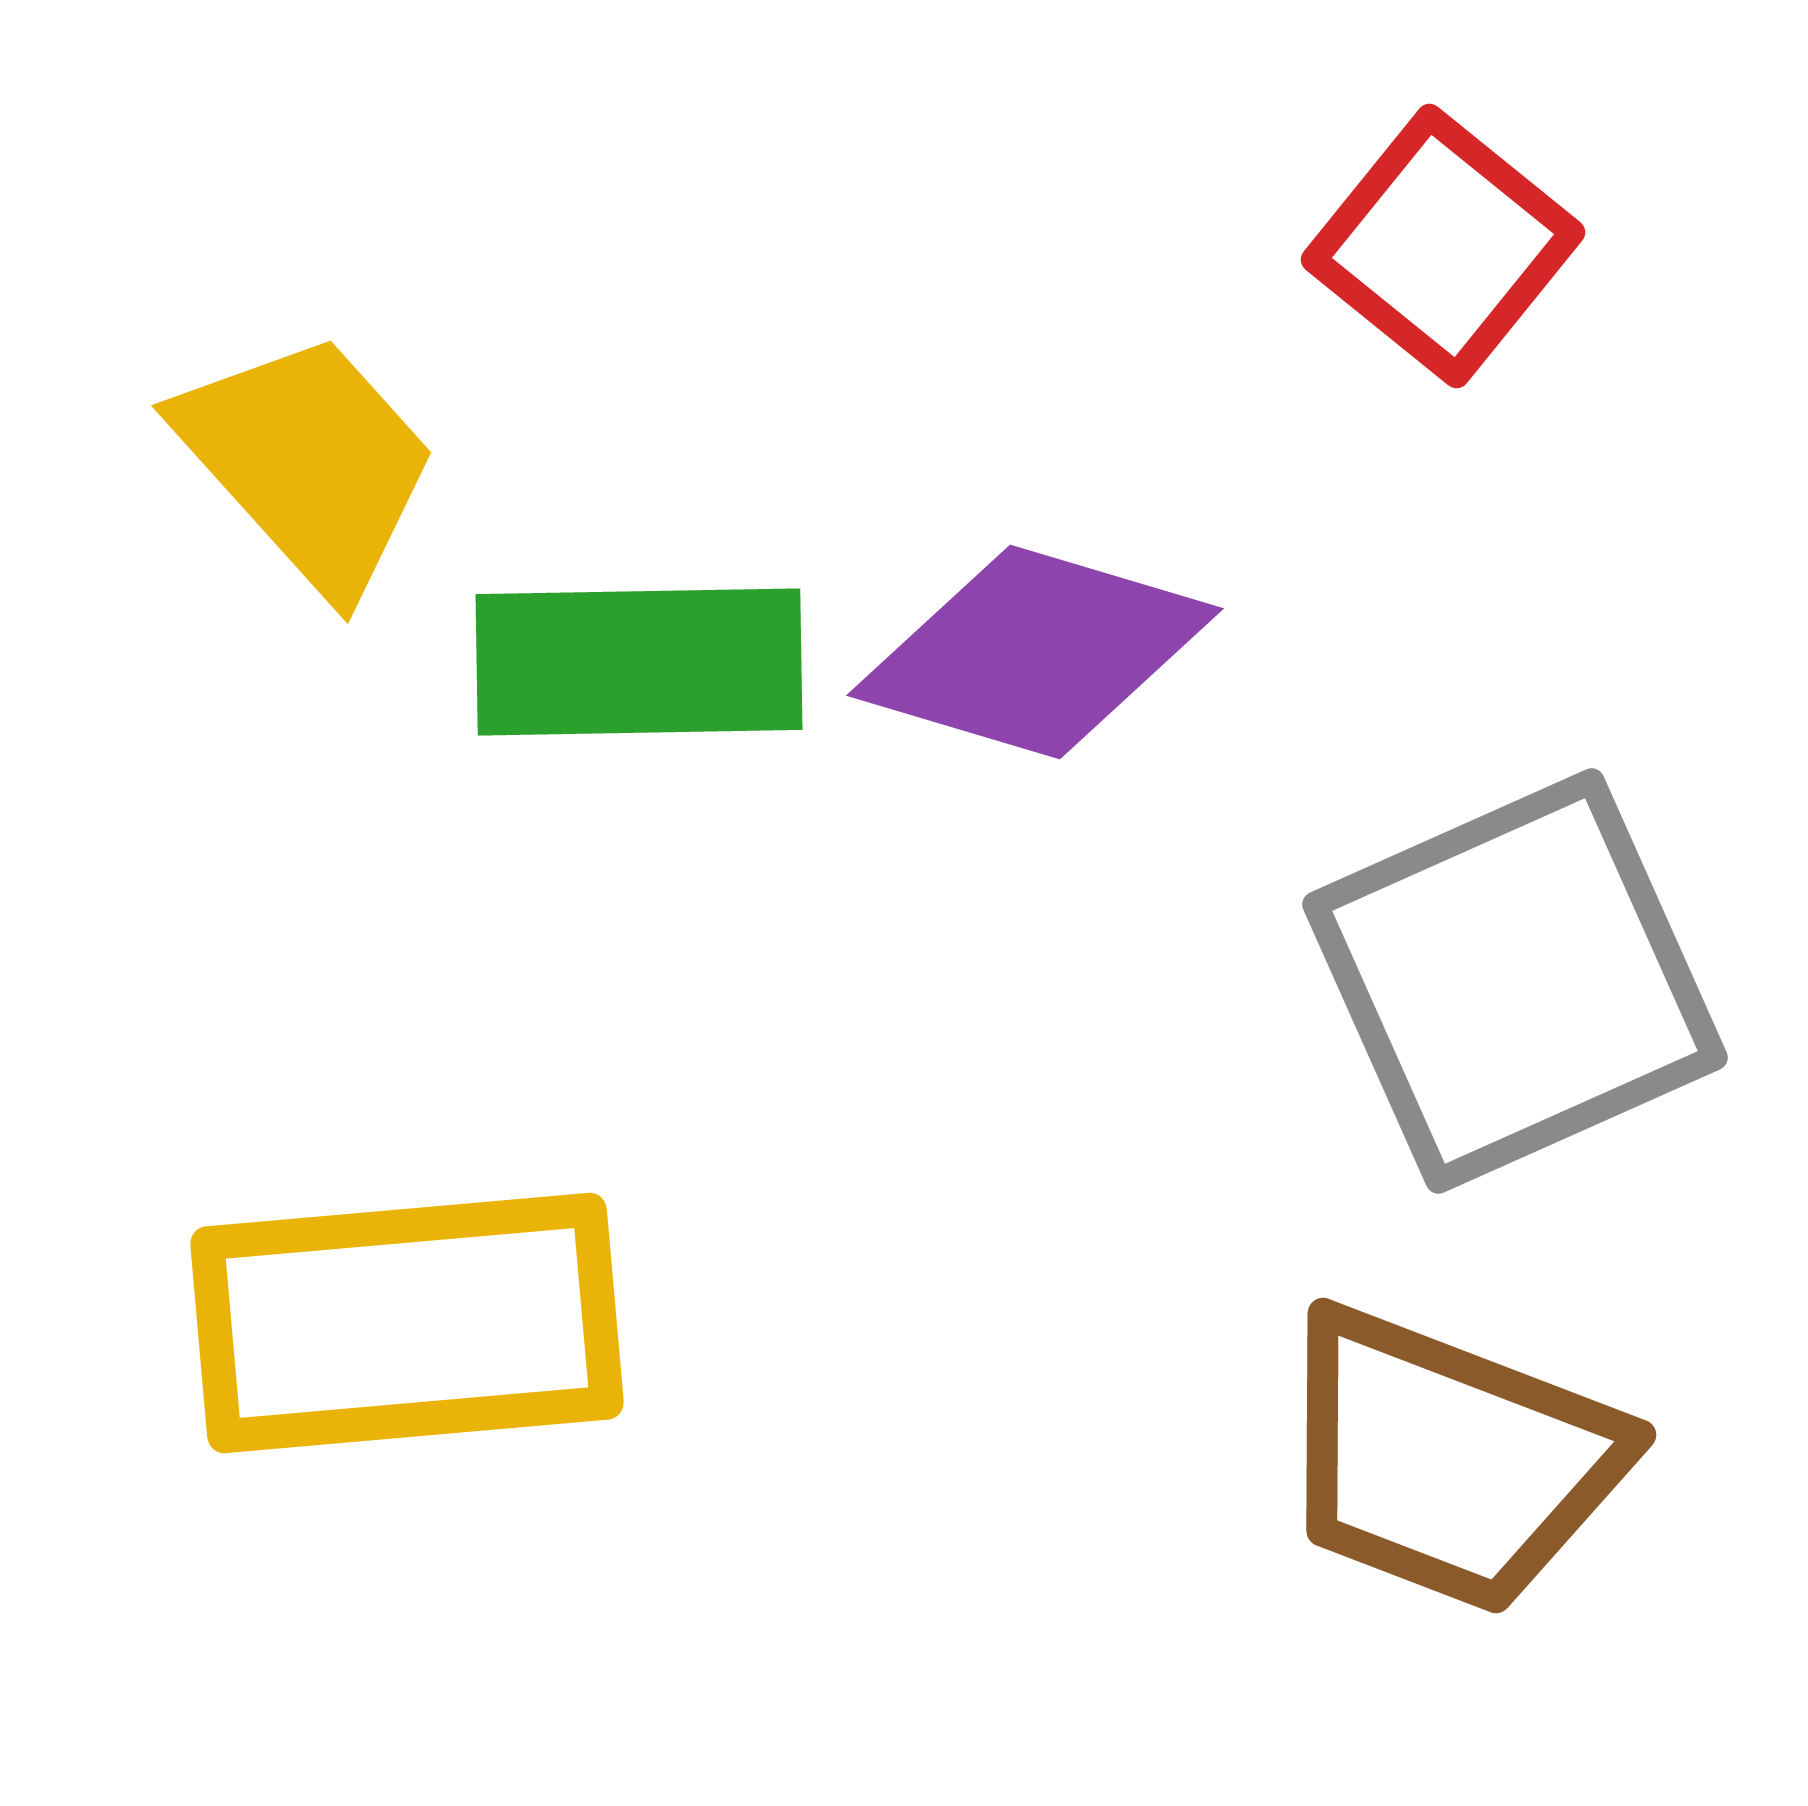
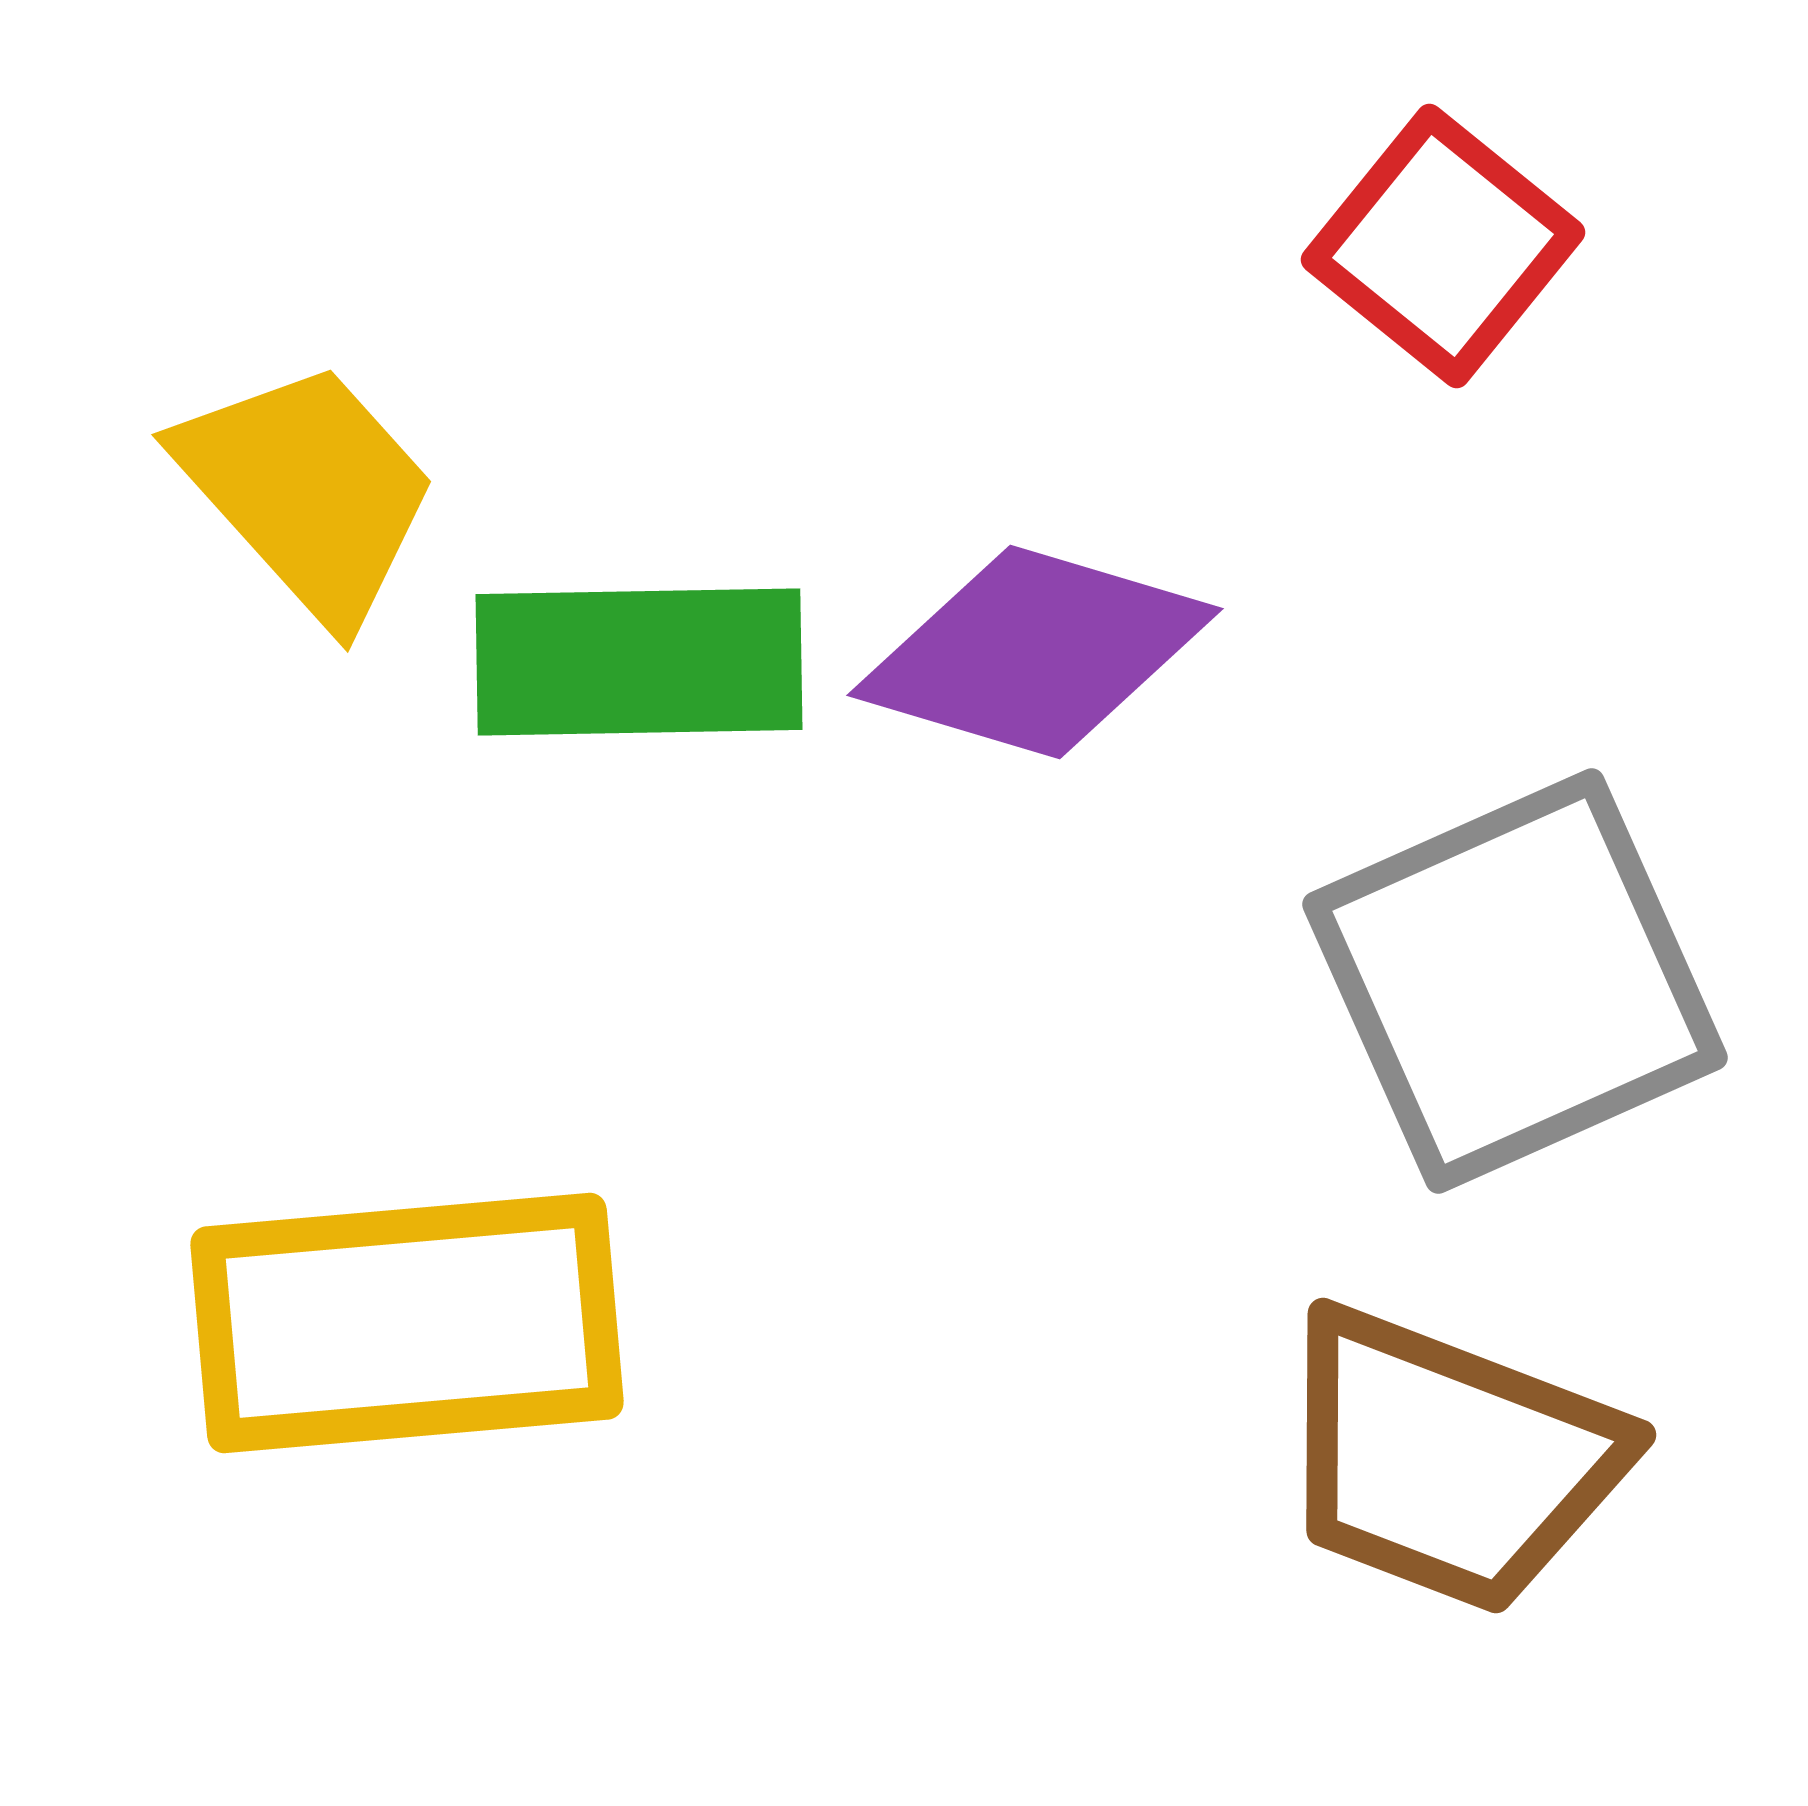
yellow trapezoid: moved 29 px down
